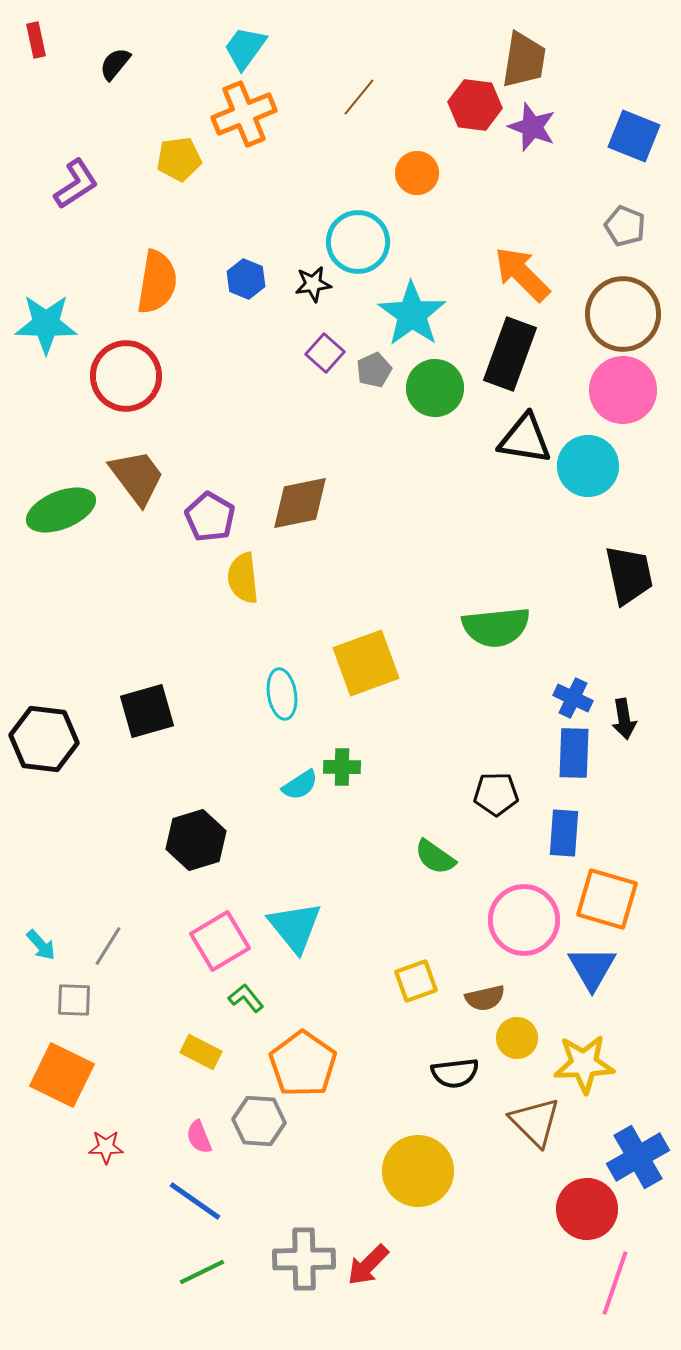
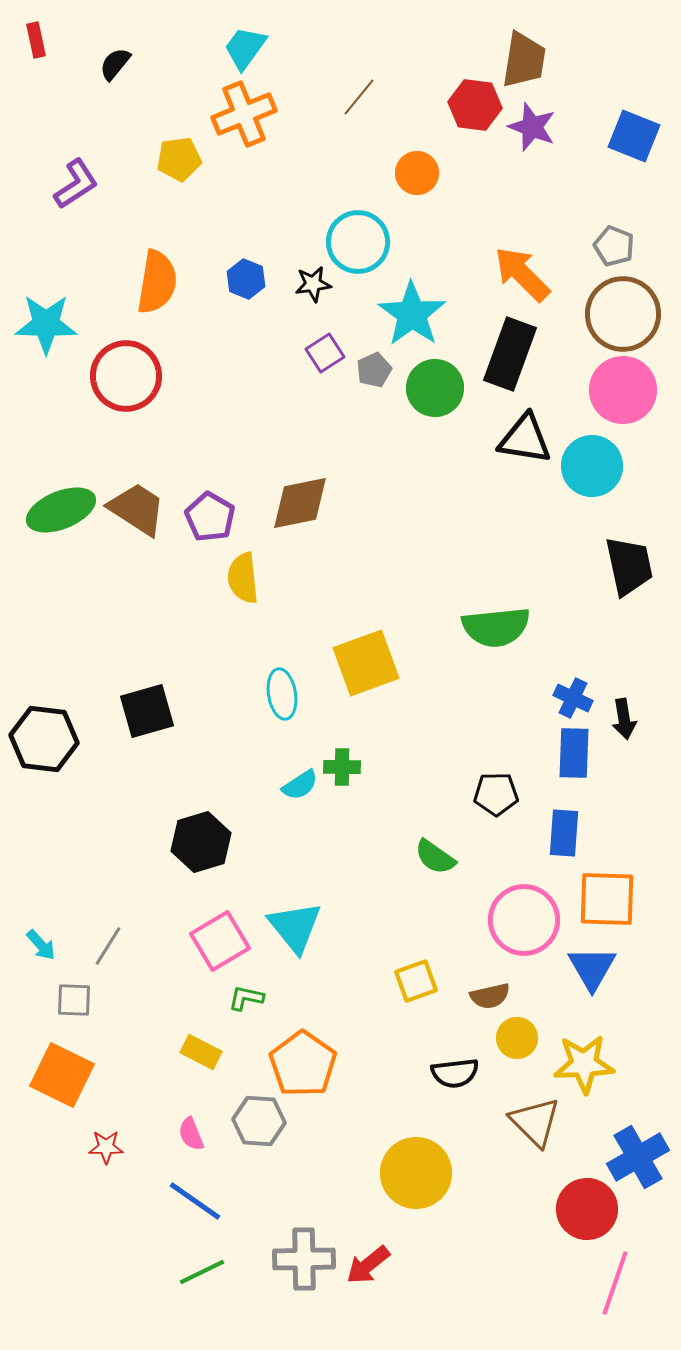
gray pentagon at (625, 226): moved 11 px left, 20 px down
purple square at (325, 353): rotated 15 degrees clockwise
cyan circle at (588, 466): moved 4 px right
brown trapezoid at (137, 477): moved 32 px down; rotated 20 degrees counterclockwise
black trapezoid at (629, 575): moved 9 px up
black hexagon at (196, 840): moved 5 px right, 2 px down
orange square at (607, 899): rotated 14 degrees counterclockwise
green L-shape at (246, 998): rotated 39 degrees counterclockwise
brown semicircle at (485, 998): moved 5 px right, 2 px up
pink semicircle at (199, 1137): moved 8 px left, 3 px up
yellow circle at (418, 1171): moved 2 px left, 2 px down
red arrow at (368, 1265): rotated 6 degrees clockwise
